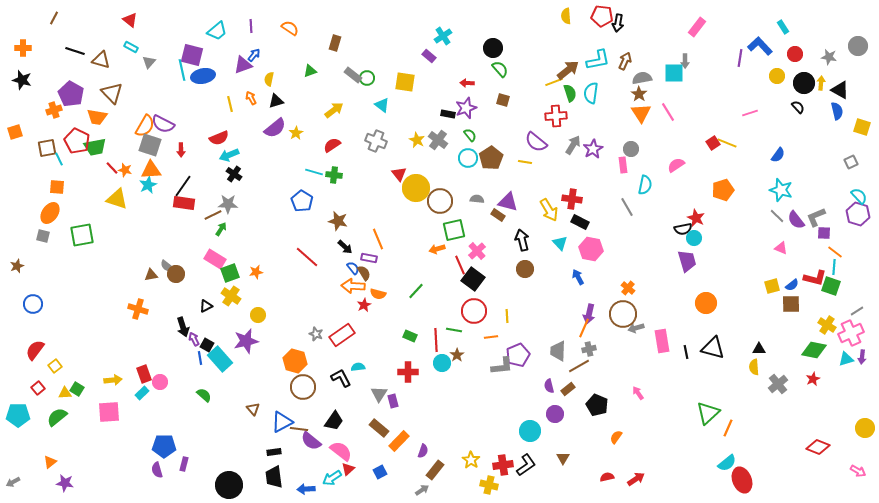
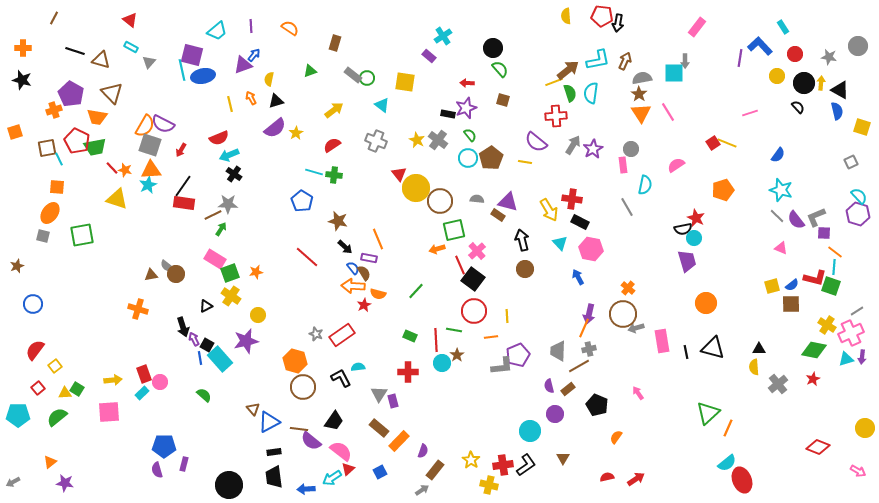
red arrow at (181, 150): rotated 32 degrees clockwise
blue triangle at (282, 422): moved 13 px left
